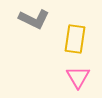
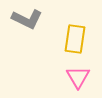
gray L-shape: moved 7 px left
